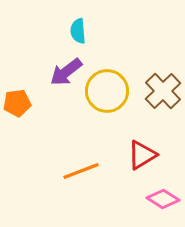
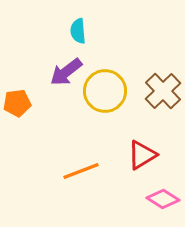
yellow circle: moved 2 px left
